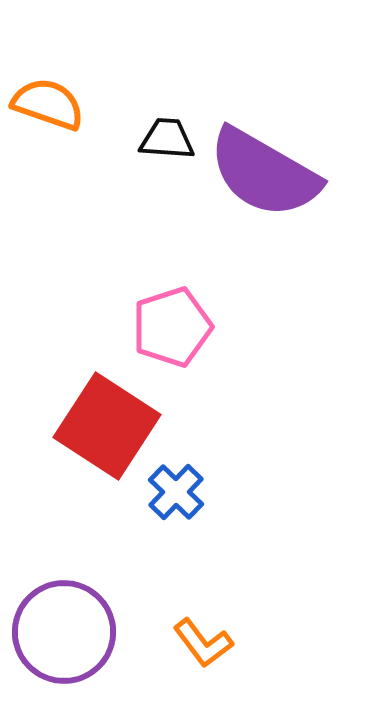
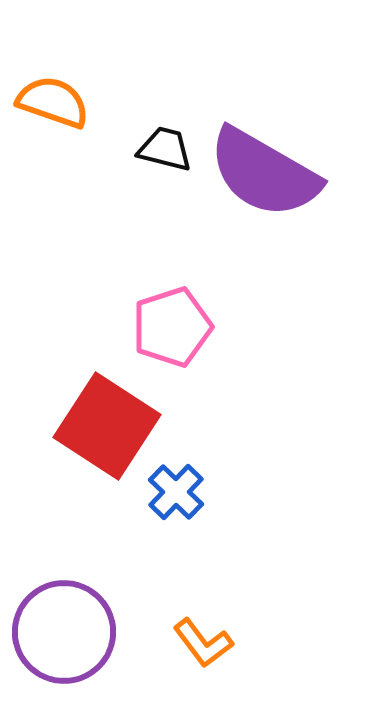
orange semicircle: moved 5 px right, 2 px up
black trapezoid: moved 2 px left, 10 px down; rotated 10 degrees clockwise
